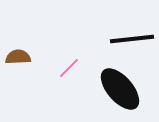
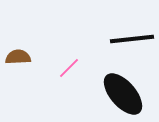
black ellipse: moved 3 px right, 5 px down
